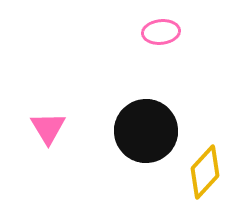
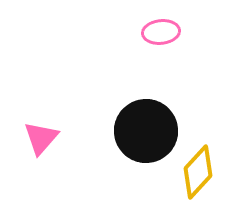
pink triangle: moved 7 px left, 10 px down; rotated 12 degrees clockwise
yellow diamond: moved 7 px left
